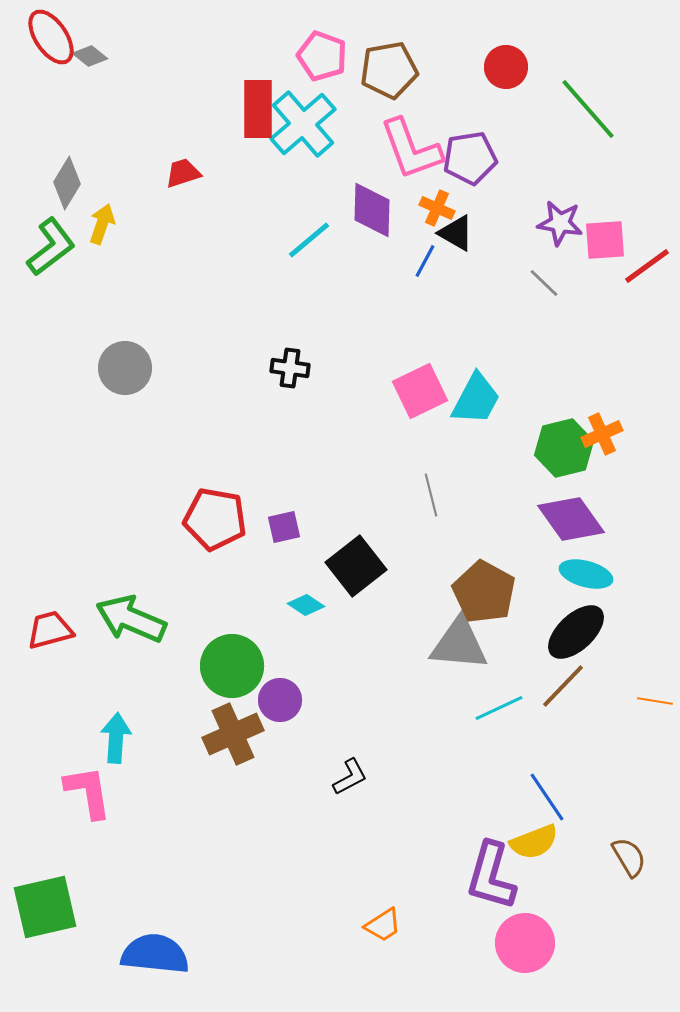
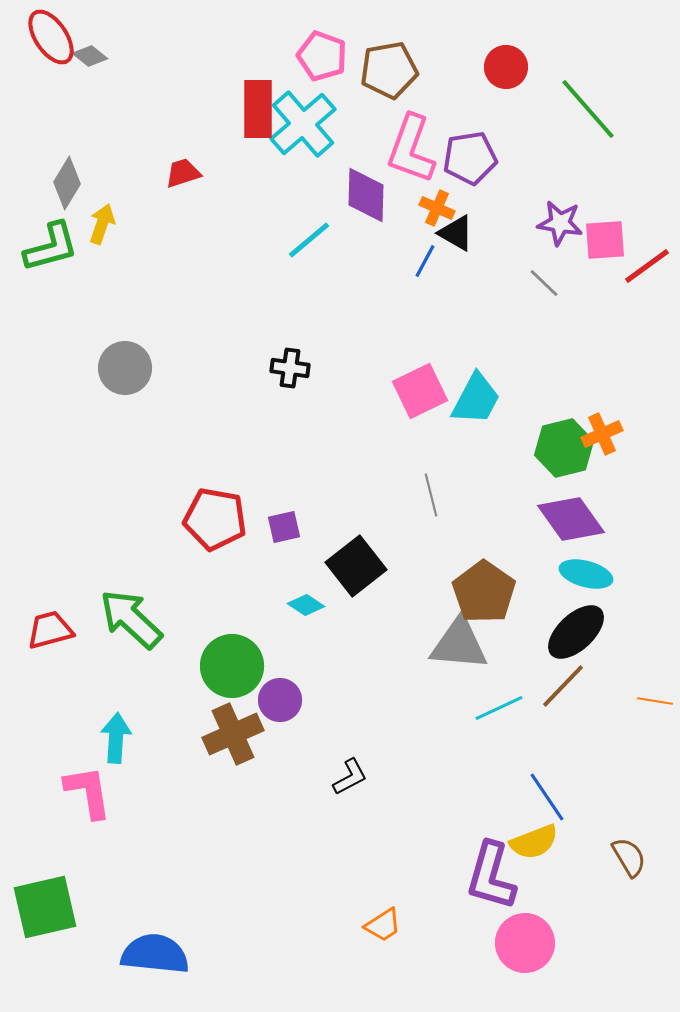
pink L-shape at (411, 149): rotated 40 degrees clockwise
purple diamond at (372, 210): moved 6 px left, 15 px up
green L-shape at (51, 247): rotated 22 degrees clockwise
brown pentagon at (484, 592): rotated 6 degrees clockwise
green arrow at (131, 619): rotated 20 degrees clockwise
